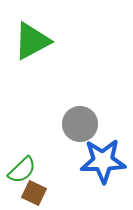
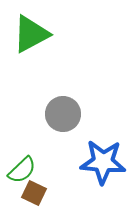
green triangle: moved 1 px left, 7 px up
gray circle: moved 17 px left, 10 px up
blue star: moved 1 px down; rotated 6 degrees clockwise
